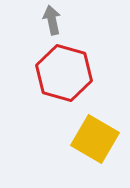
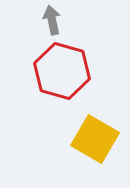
red hexagon: moved 2 px left, 2 px up
